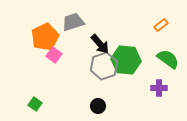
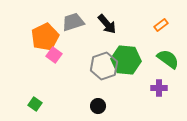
black arrow: moved 7 px right, 20 px up
